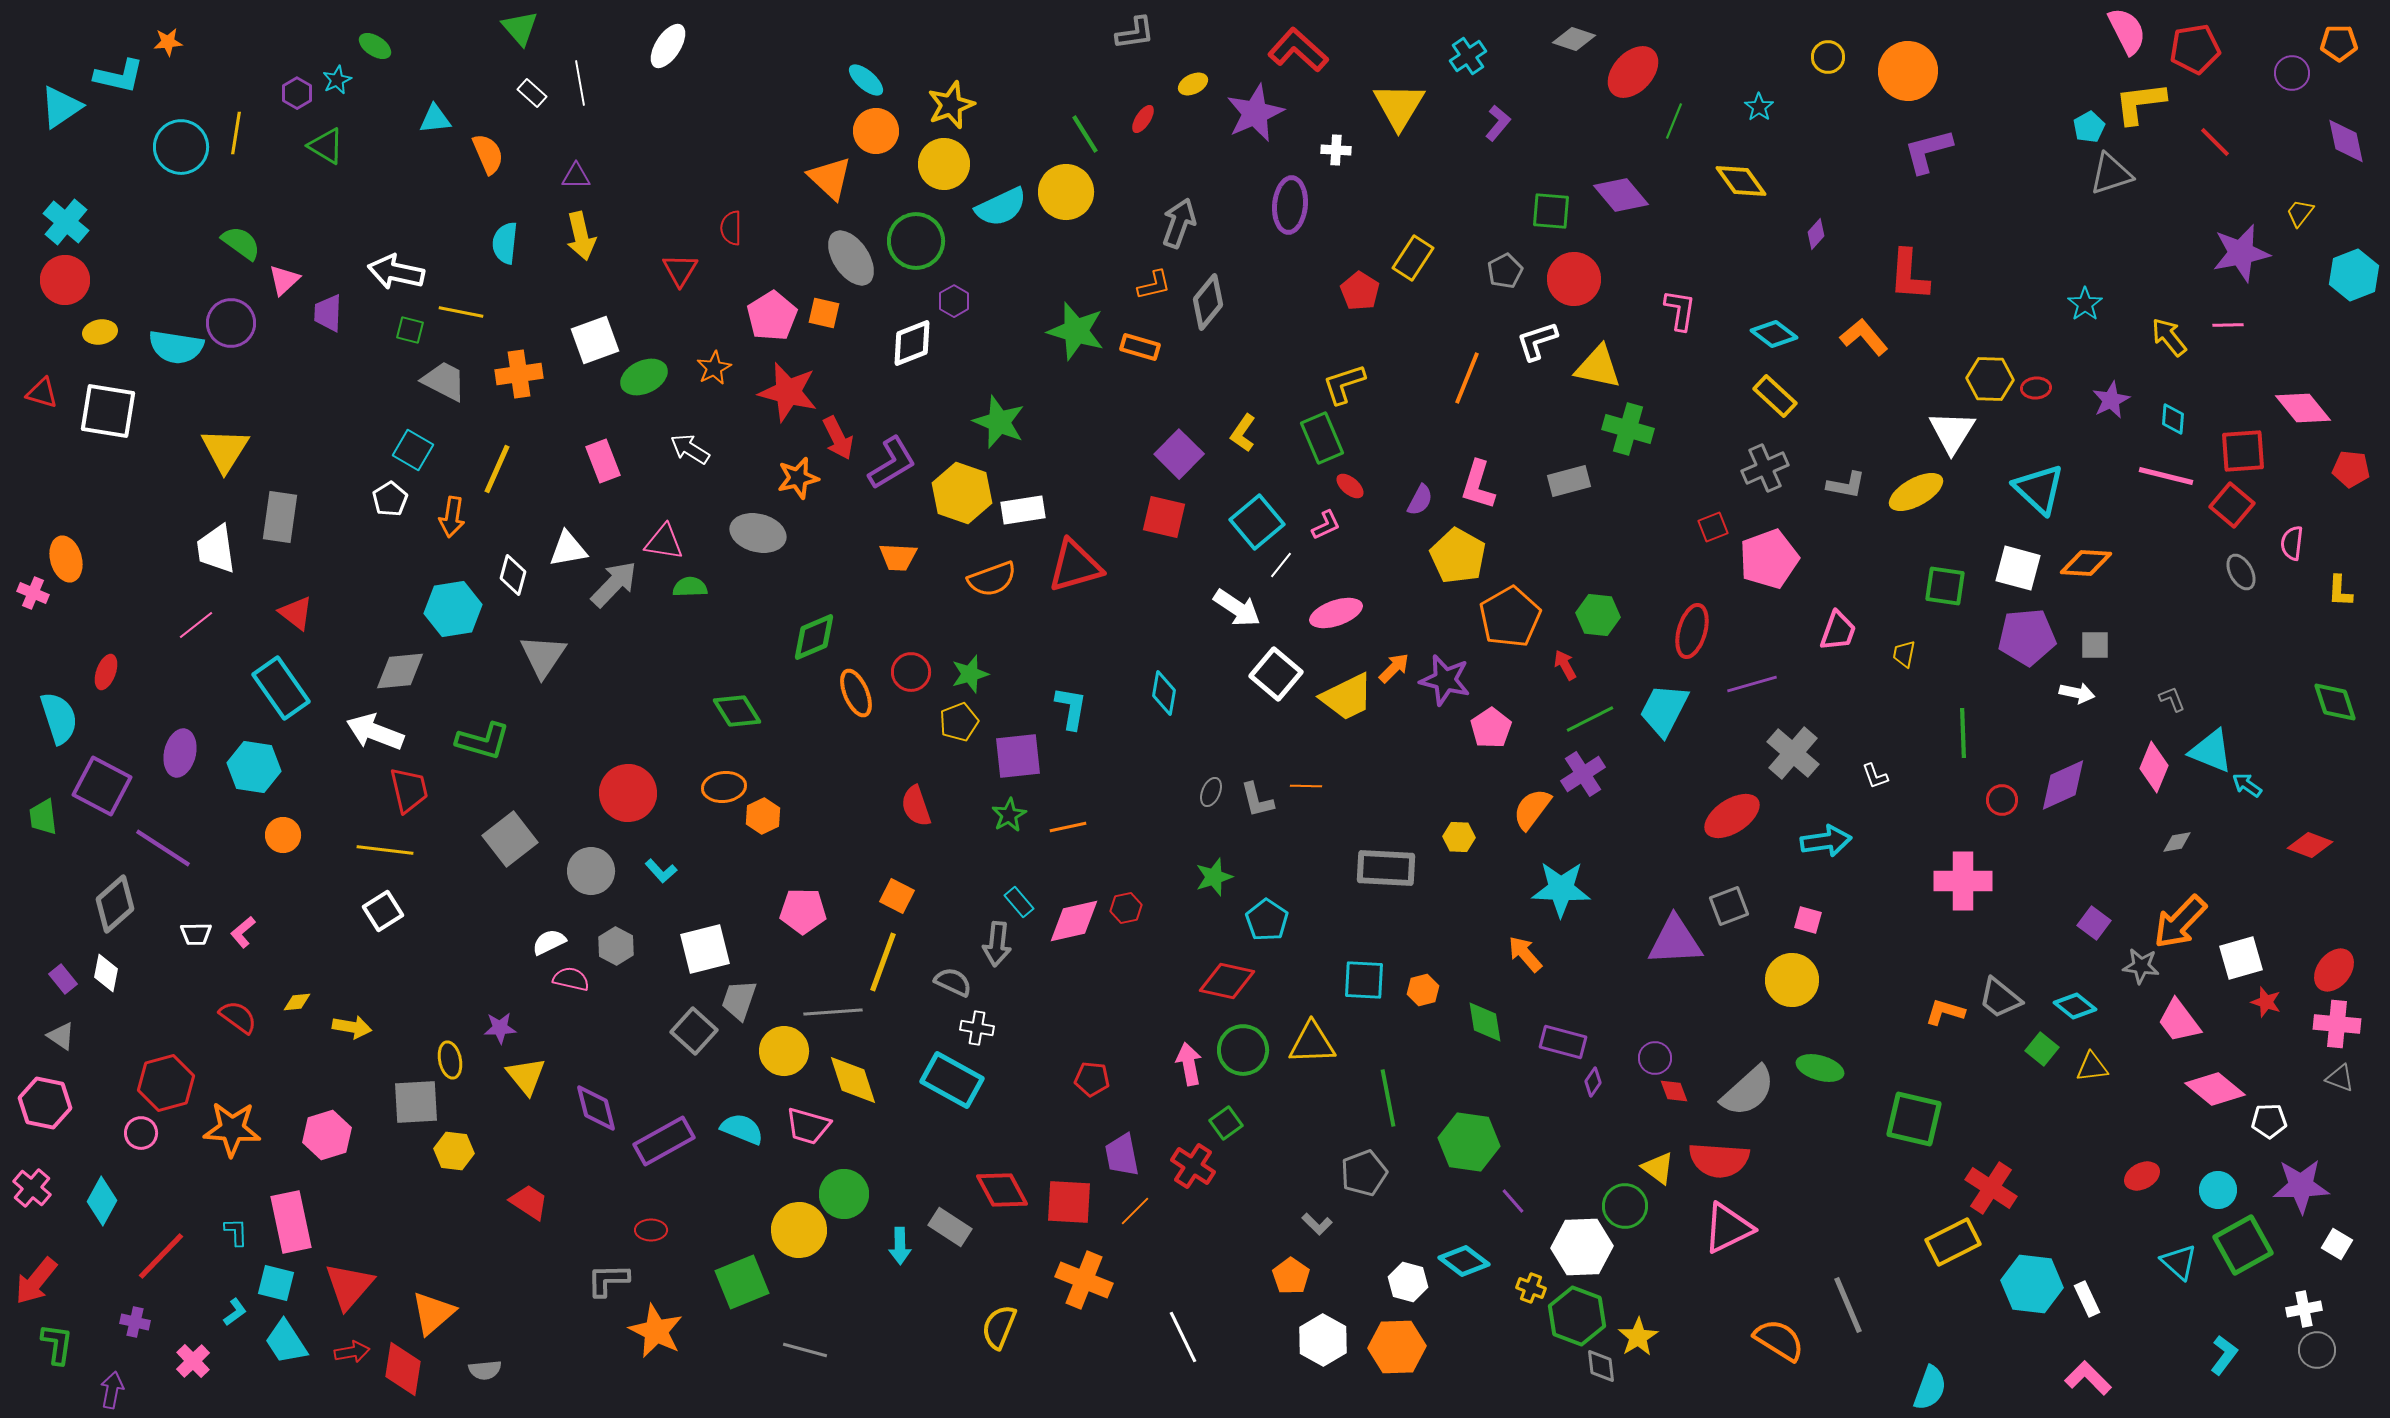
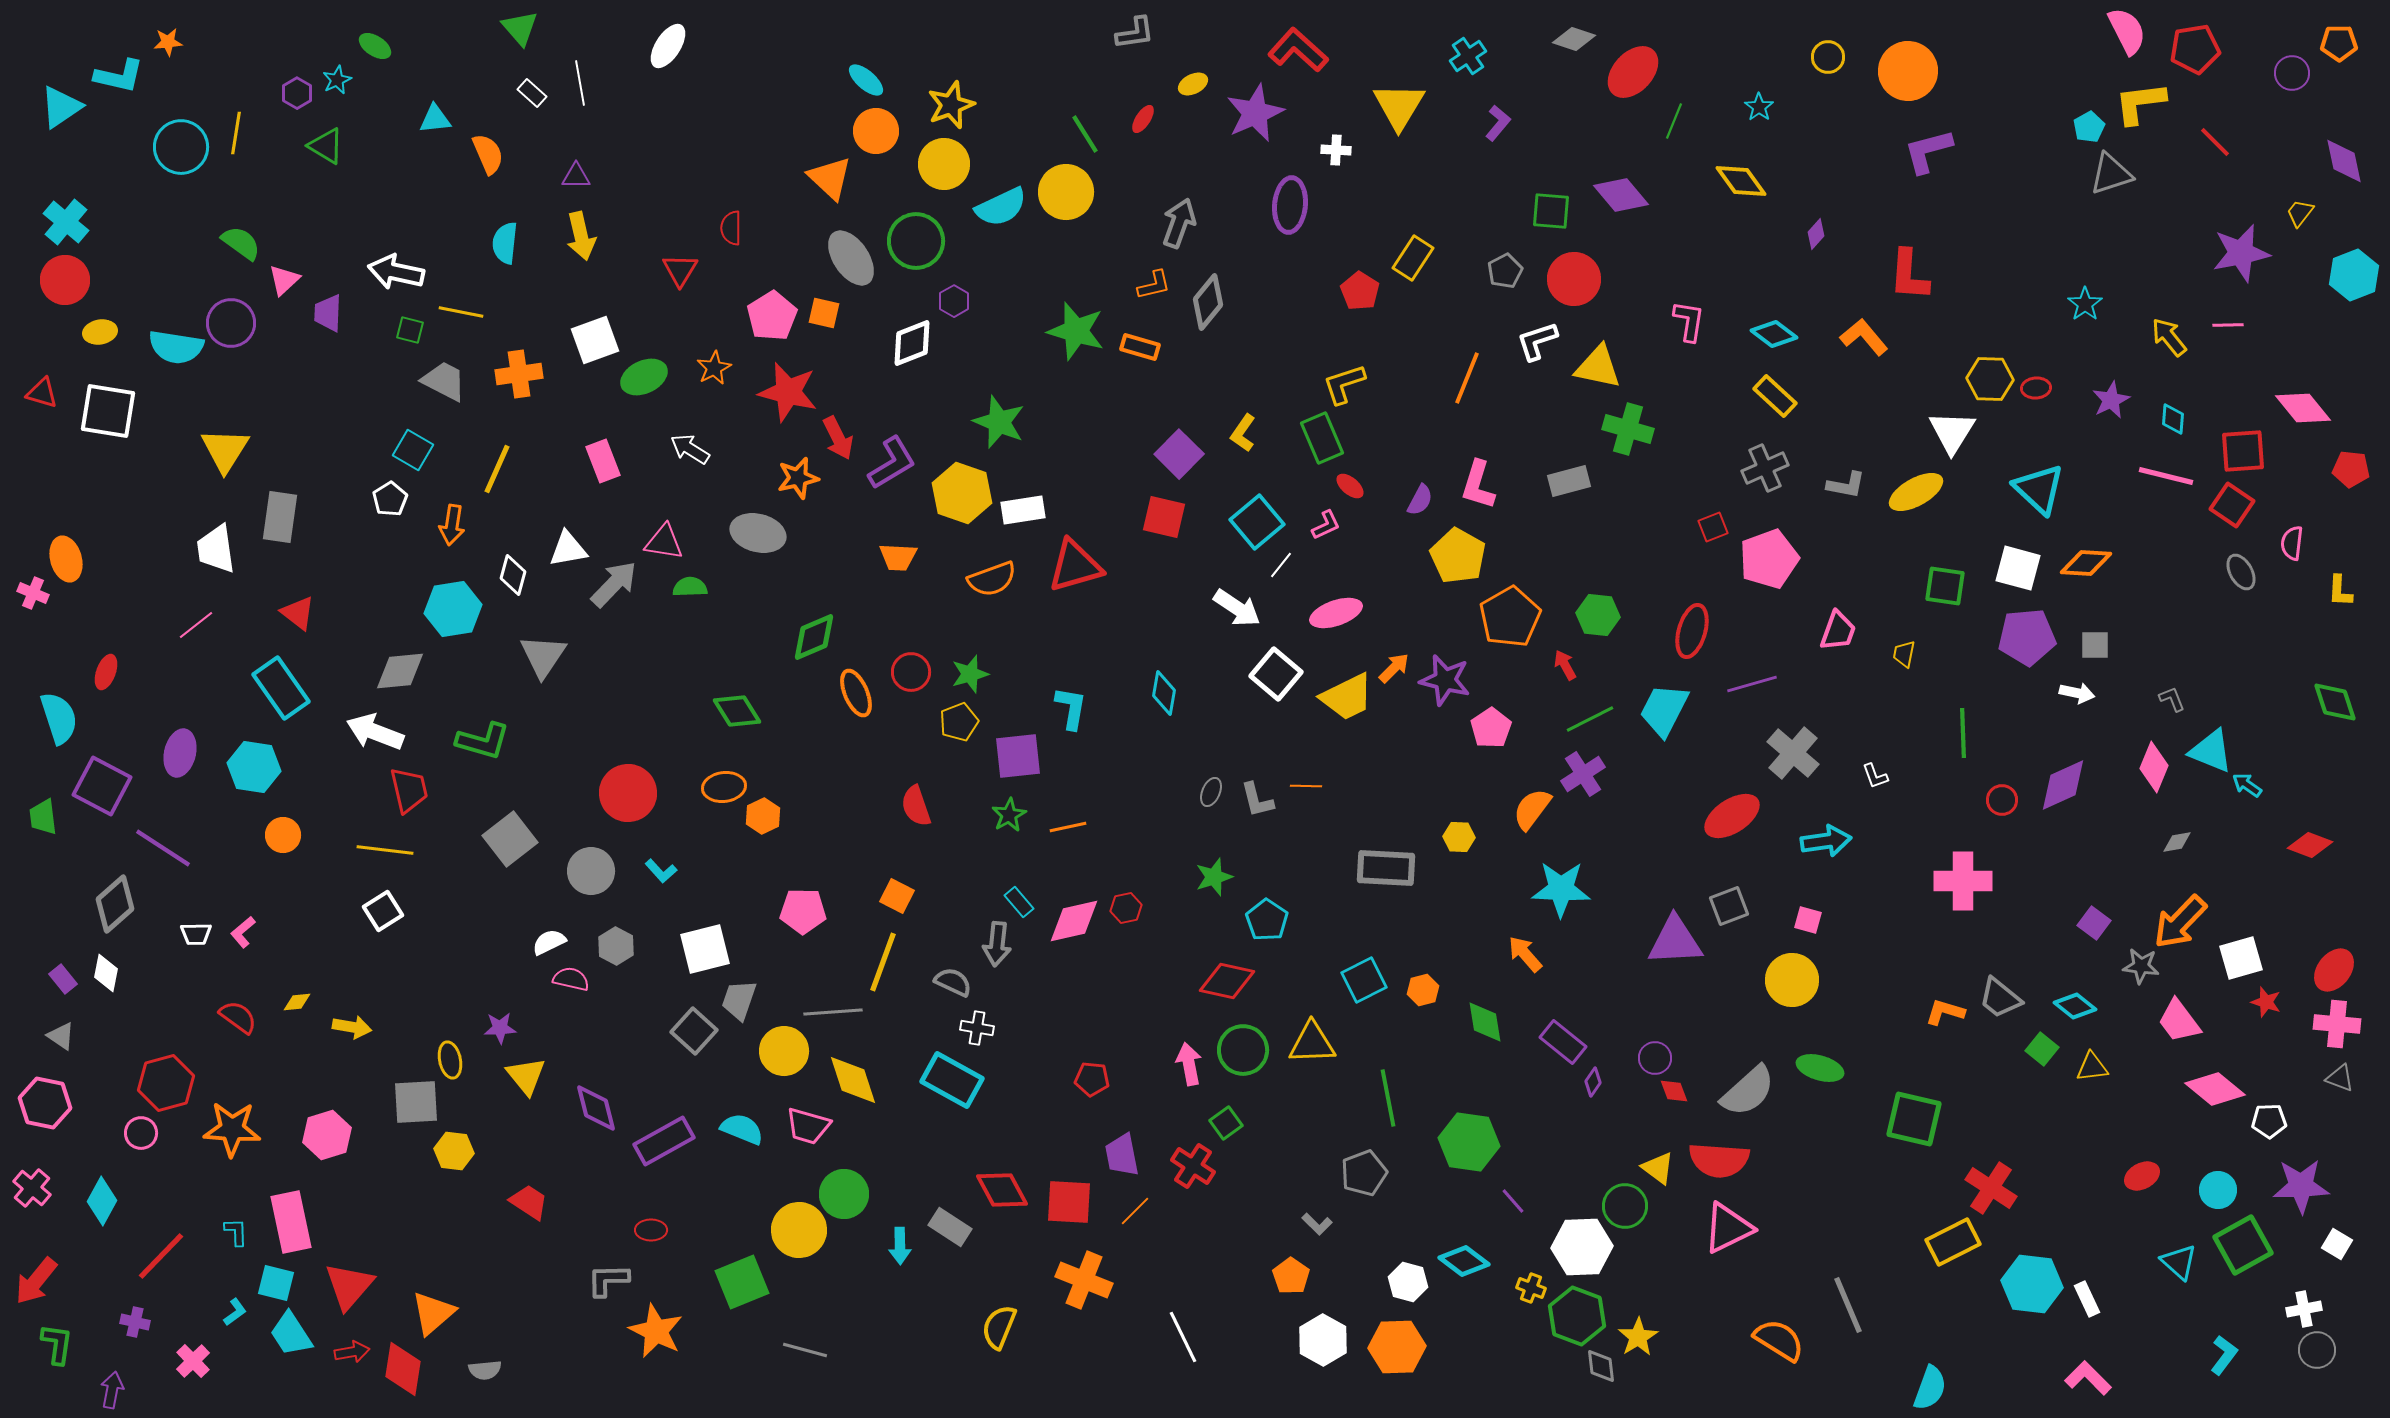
purple diamond at (2346, 141): moved 2 px left, 20 px down
pink L-shape at (1680, 310): moved 9 px right, 11 px down
red square at (2232, 505): rotated 6 degrees counterclockwise
orange arrow at (452, 517): moved 8 px down
red triangle at (296, 613): moved 2 px right
cyan square at (1364, 980): rotated 30 degrees counterclockwise
purple rectangle at (1563, 1042): rotated 24 degrees clockwise
cyan trapezoid at (286, 1342): moved 5 px right, 8 px up
